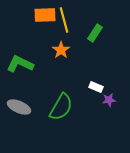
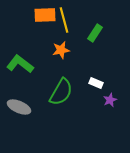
orange star: rotated 24 degrees clockwise
green L-shape: rotated 12 degrees clockwise
white rectangle: moved 4 px up
purple star: moved 1 px right; rotated 16 degrees counterclockwise
green semicircle: moved 15 px up
